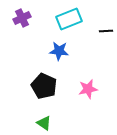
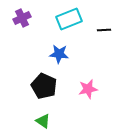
black line: moved 2 px left, 1 px up
blue star: moved 3 px down
green triangle: moved 1 px left, 2 px up
